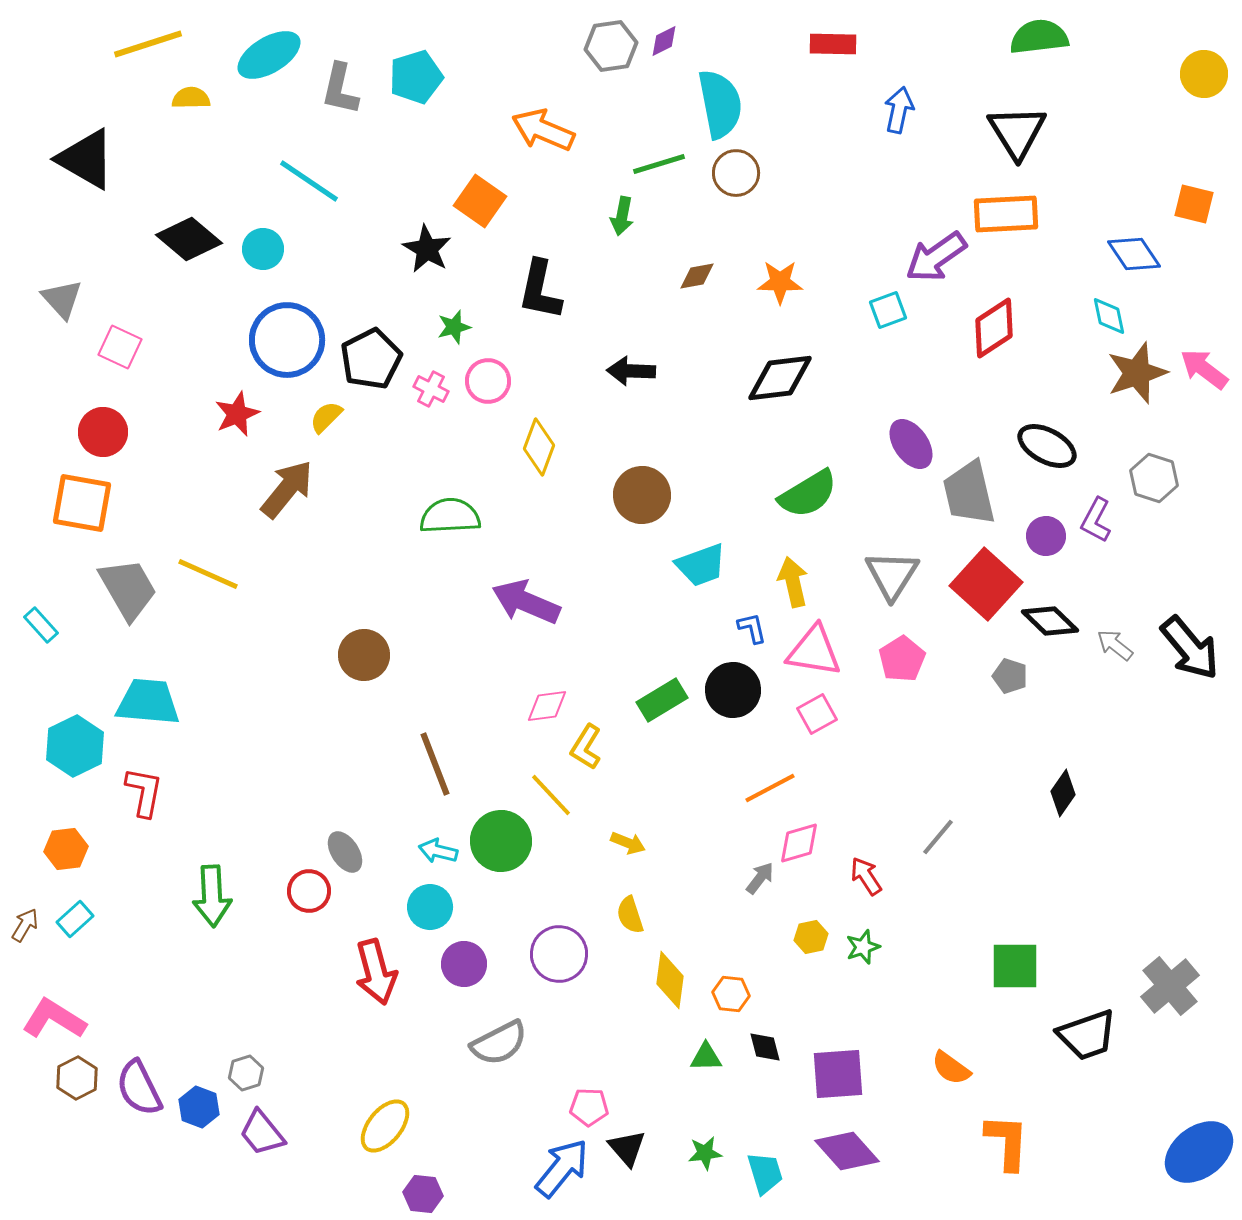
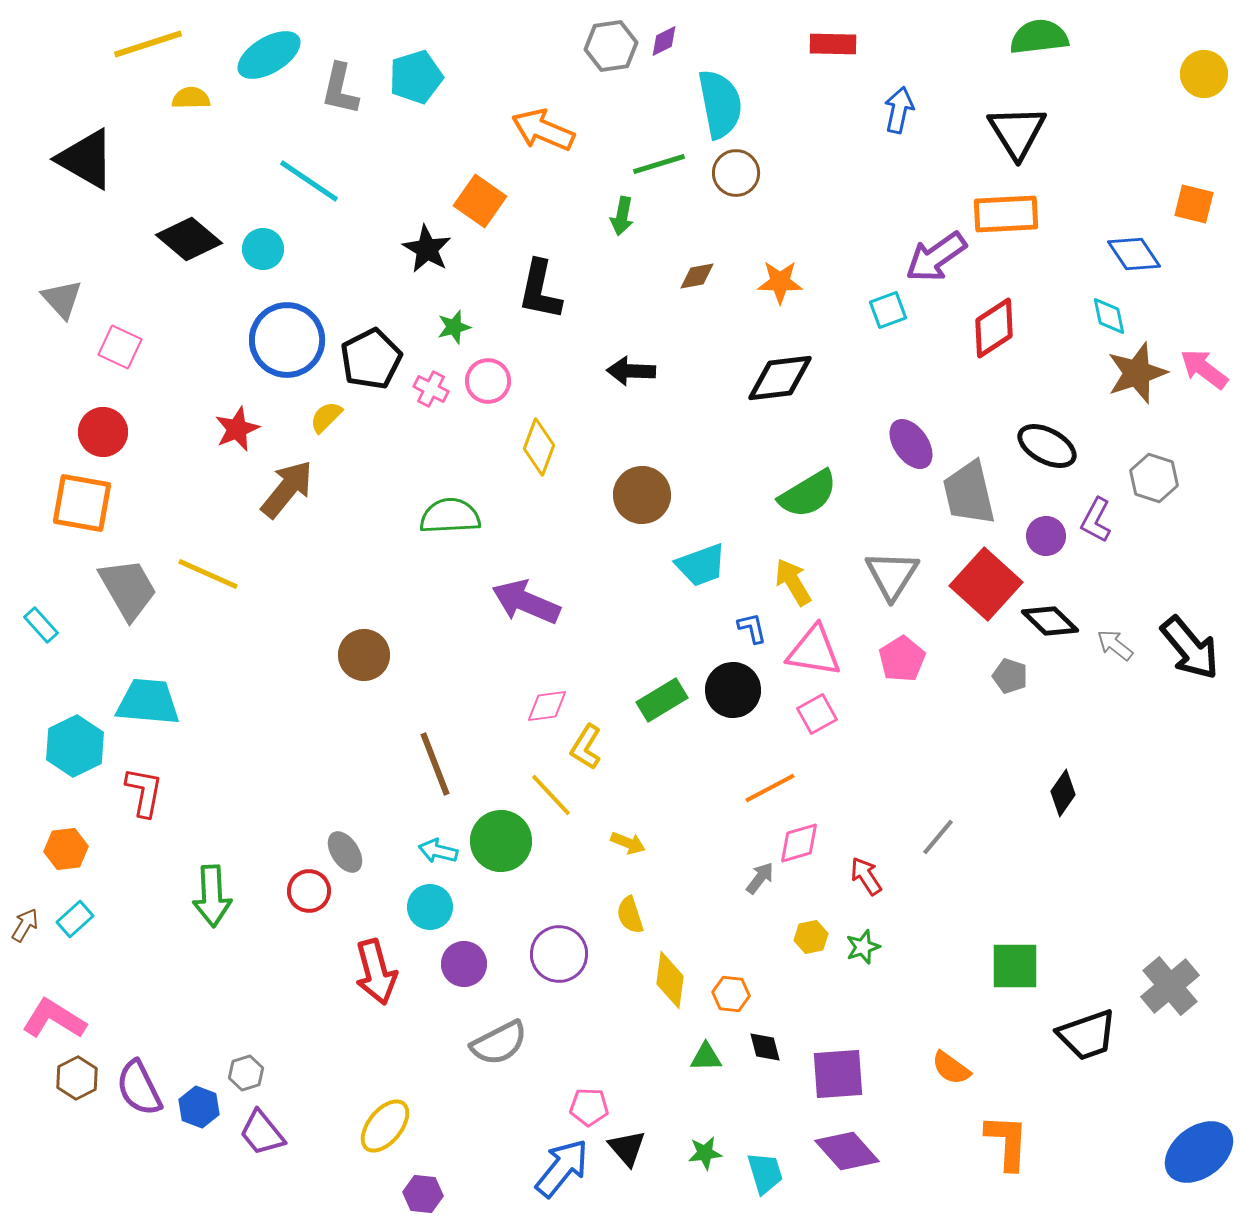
red star at (237, 414): moved 15 px down
yellow arrow at (793, 582): rotated 18 degrees counterclockwise
